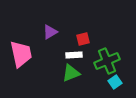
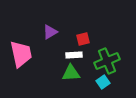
green triangle: rotated 18 degrees clockwise
cyan square: moved 12 px left
